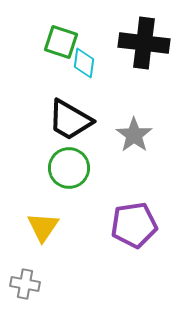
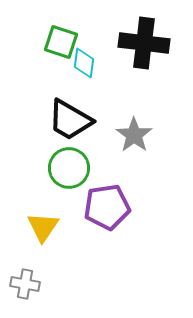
purple pentagon: moved 27 px left, 18 px up
